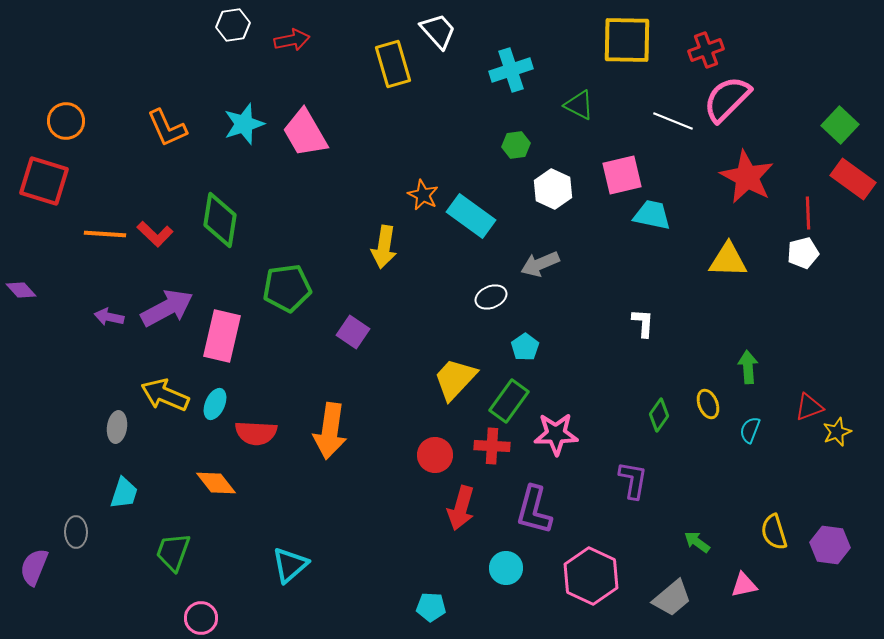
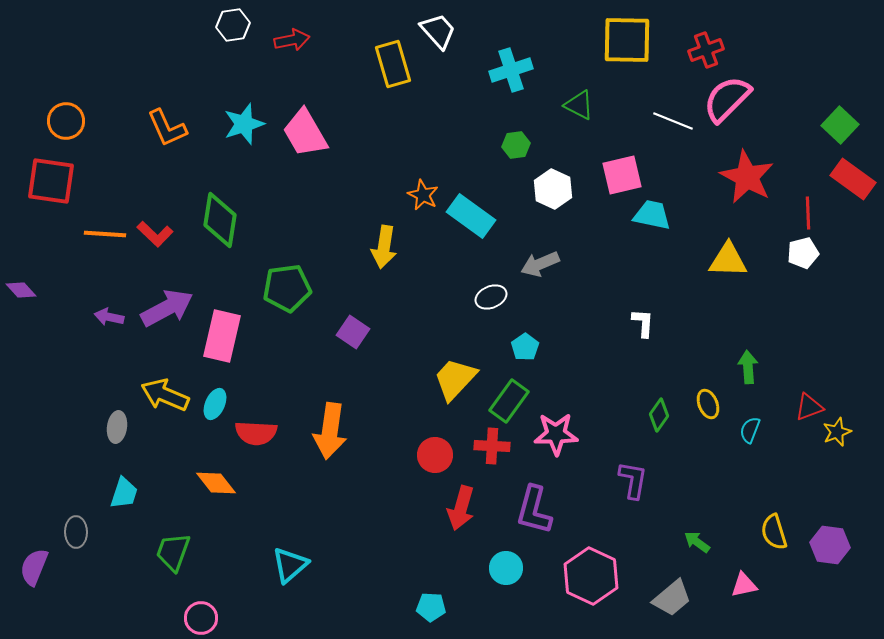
red square at (44, 181): moved 7 px right; rotated 9 degrees counterclockwise
